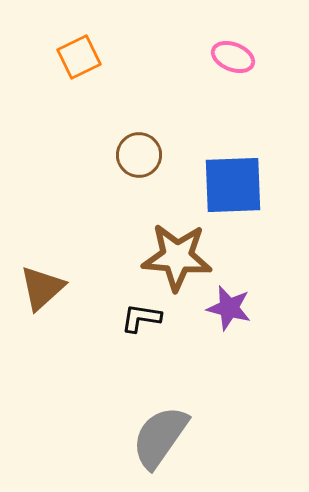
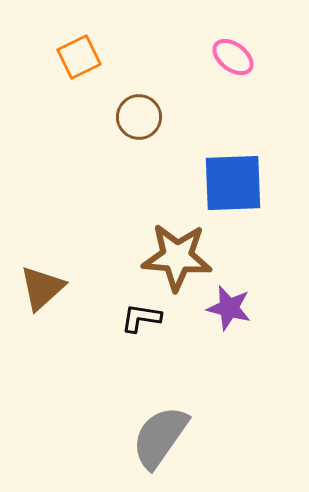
pink ellipse: rotated 15 degrees clockwise
brown circle: moved 38 px up
blue square: moved 2 px up
